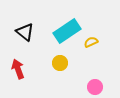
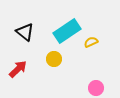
yellow circle: moved 6 px left, 4 px up
red arrow: rotated 66 degrees clockwise
pink circle: moved 1 px right, 1 px down
